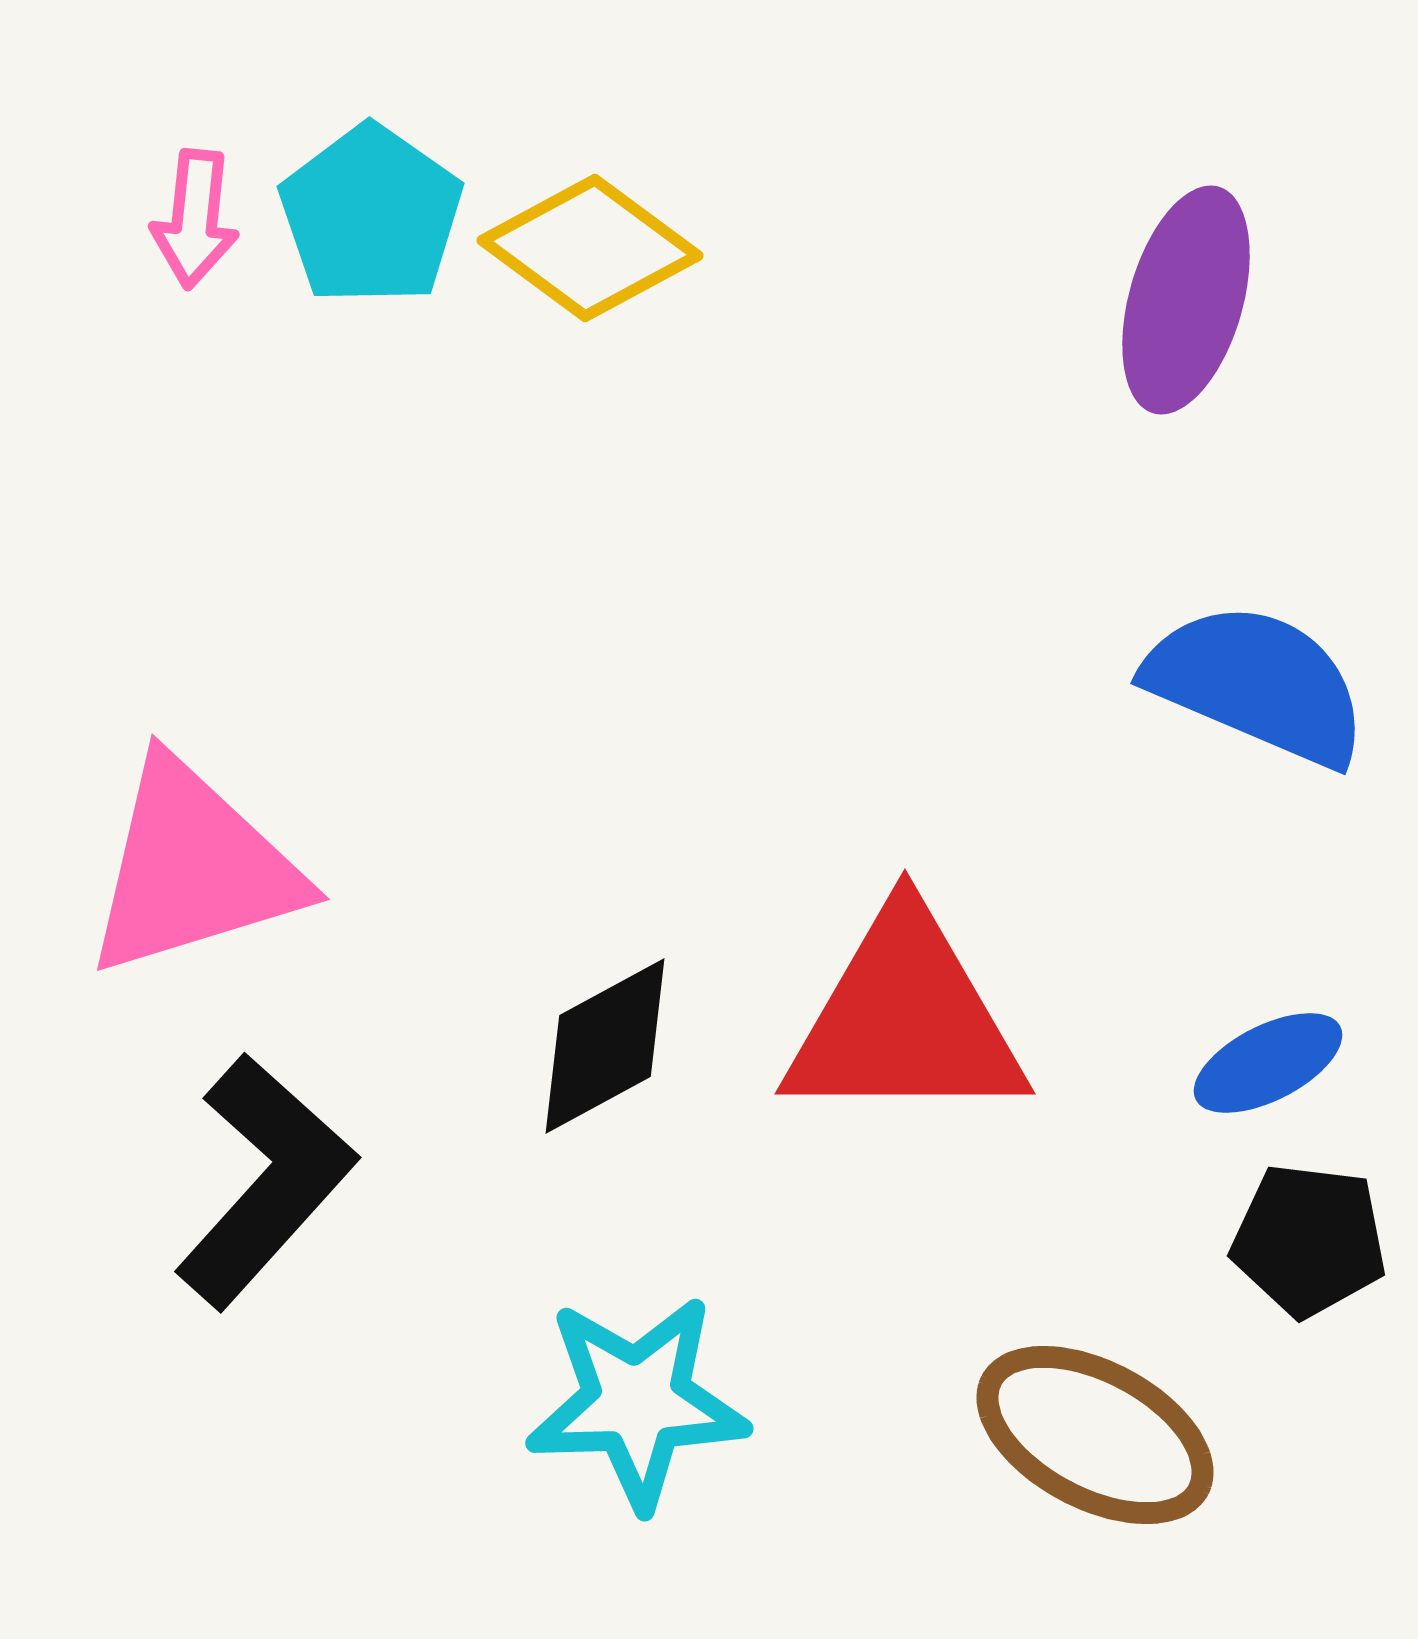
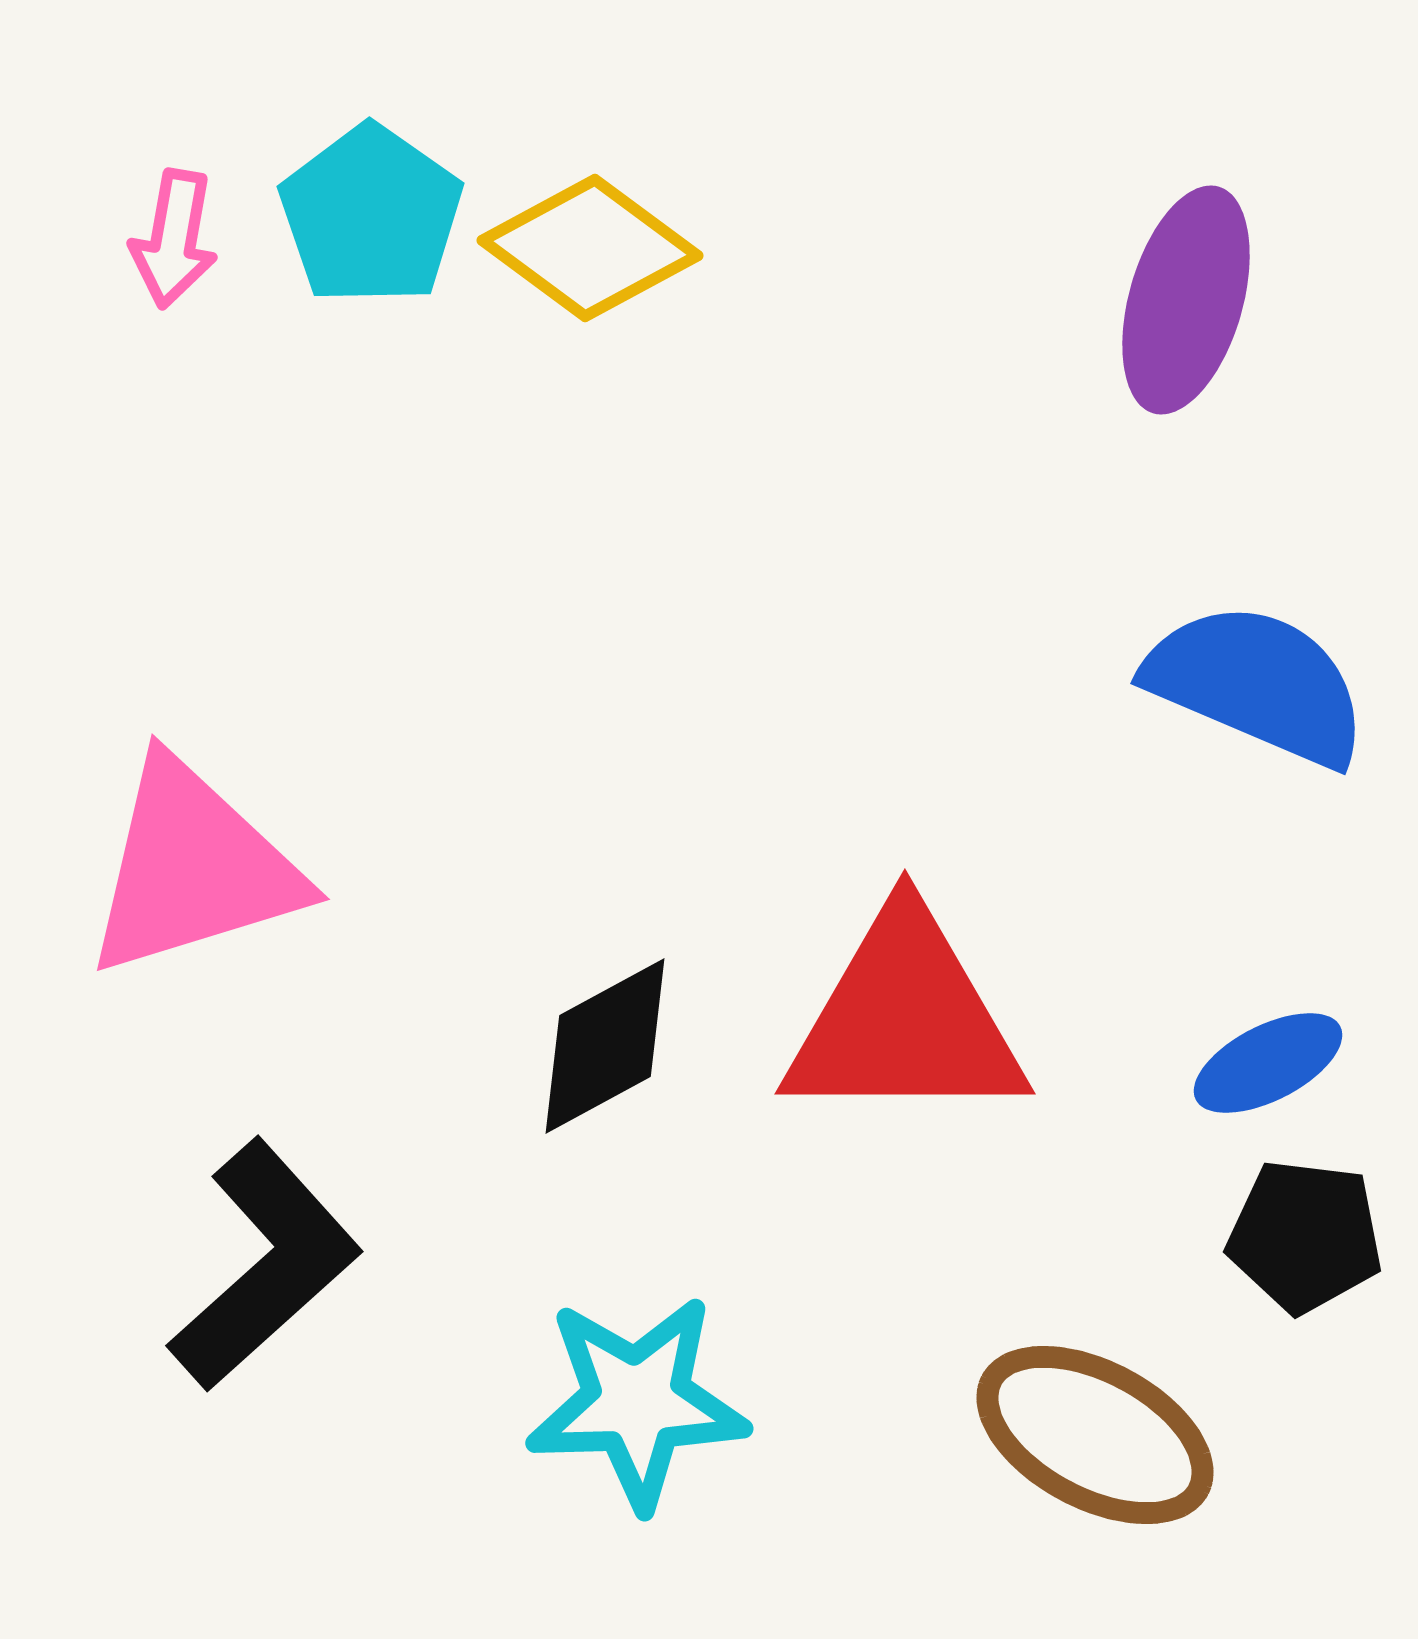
pink arrow: moved 21 px left, 20 px down; rotated 4 degrees clockwise
black L-shape: moved 84 px down; rotated 6 degrees clockwise
black pentagon: moved 4 px left, 4 px up
